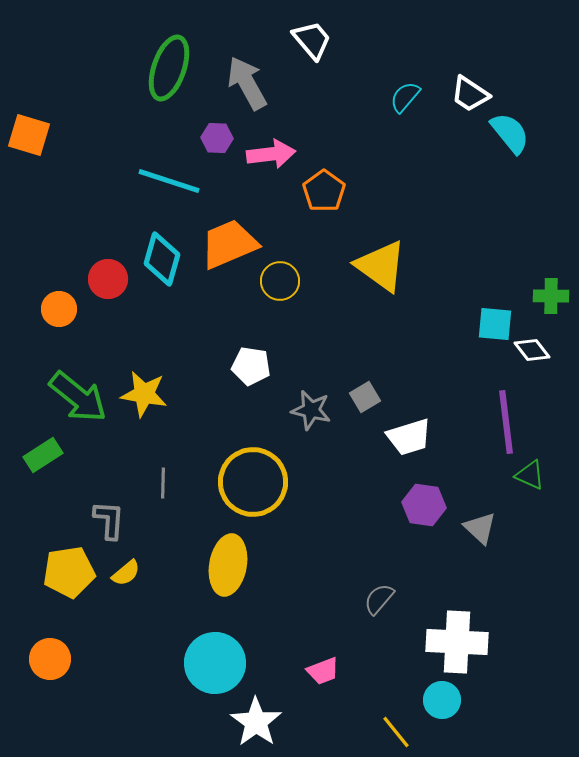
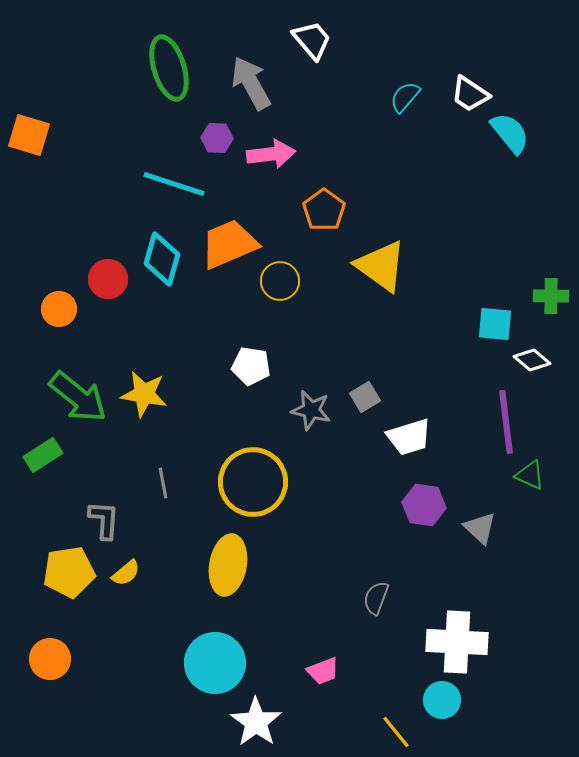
green ellipse at (169, 68): rotated 36 degrees counterclockwise
gray arrow at (247, 83): moved 4 px right
cyan line at (169, 181): moved 5 px right, 3 px down
orange pentagon at (324, 191): moved 19 px down
white diamond at (532, 350): moved 10 px down; rotated 12 degrees counterclockwise
gray line at (163, 483): rotated 12 degrees counterclockwise
gray L-shape at (109, 520): moved 5 px left
gray semicircle at (379, 599): moved 3 px left, 1 px up; rotated 20 degrees counterclockwise
